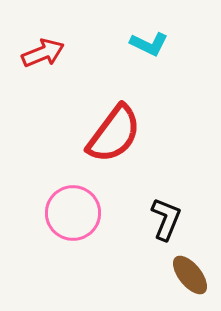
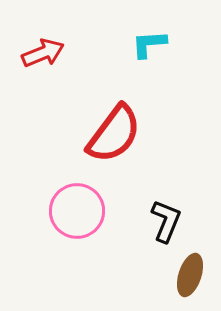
cyan L-shape: rotated 150 degrees clockwise
pink circle: moved 4 px right, 2 px up
black L-shape: moved 2 px down
brown ellipse: rotated 57 degrees clockwise
